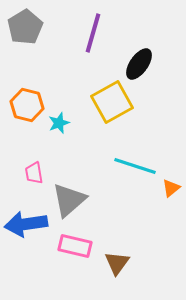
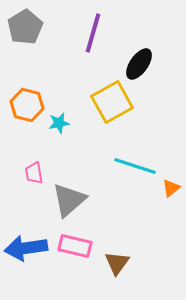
cyan star: rotated 10 degrees clockwise
blue arrow: moved 24 px down
